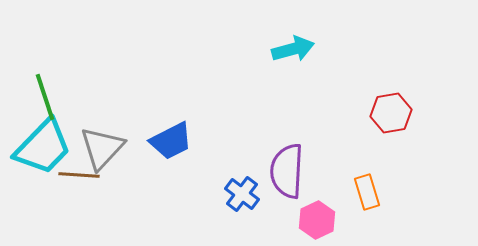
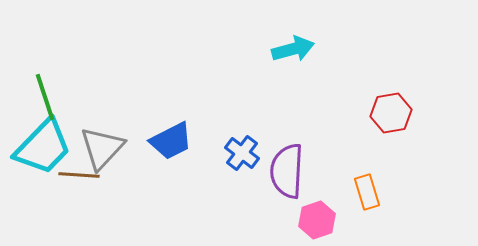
blue cross: moved 41 px up
pink hexagon: rotated 6 degrees clockwise
